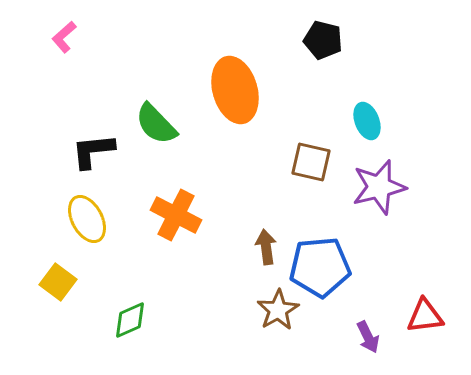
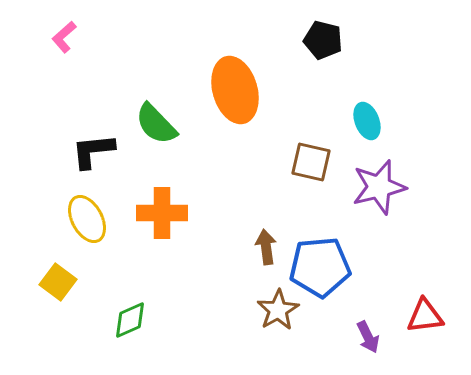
orange cross: moved 14 px left, 2 px up; rotated 27 degrees counterclockwise
